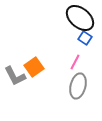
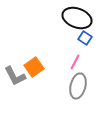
black ellipse: moved 3 px left; rotated 20 degrees counterclockwise
